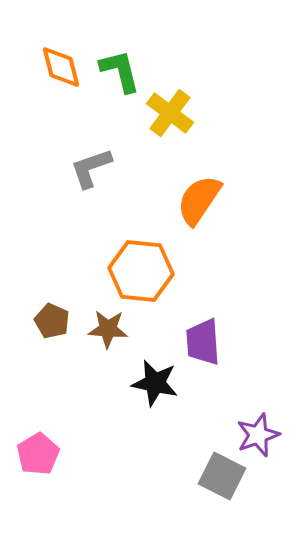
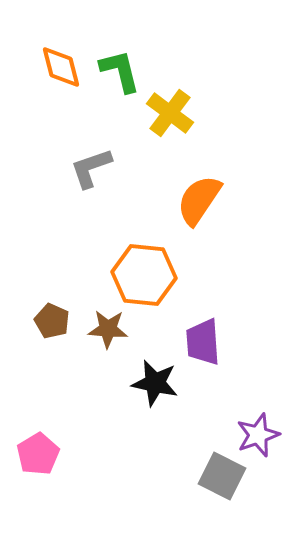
orange hexagon: moved 3 px right, 4 px down
